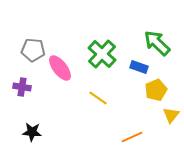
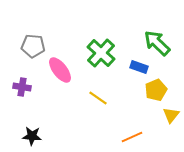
gray pentagon: moved 4 px up
green cross: moved 1 px left, 1 px up
pink ellipse: moved 2 px down
black star: moved 4 px down
